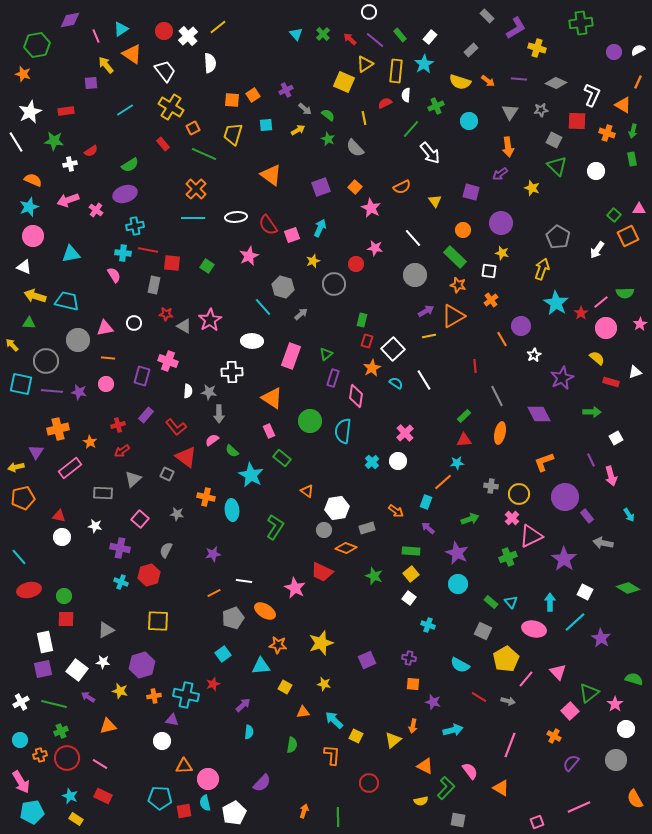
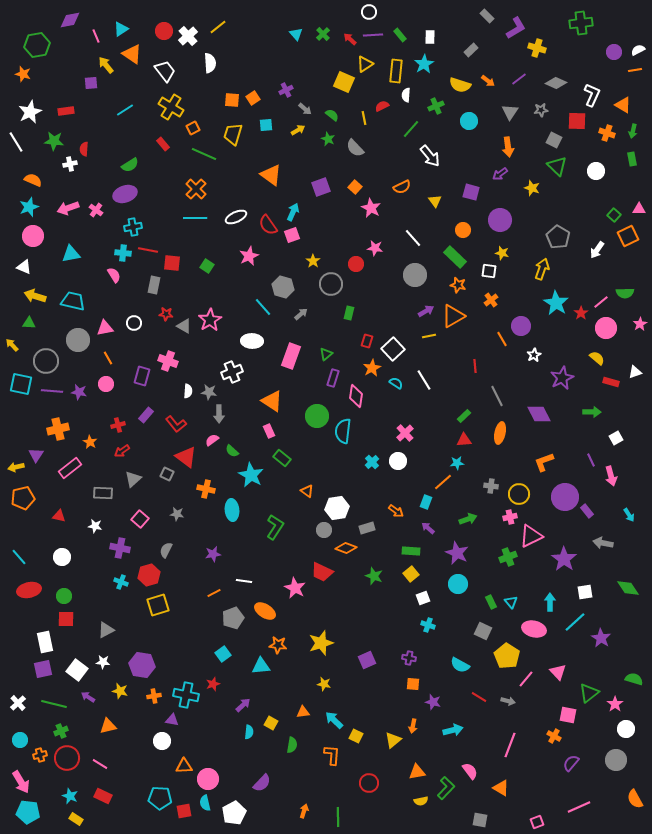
white rectangle at (430, 37): rotated 40 degrees counterclockwise
purple line at (375, 40): moved 2 px left, 5 px up; rotated 42 degrees counterclockwise
purple line at (519, 79): rotated 42 degrees counterclockwise
yellow semicircle at (460, 82): moved 3 px down
orange line at (638, 82): moved 3 px left, 12 px up; rotated 56 degrees clockwise
orange square at (253, 95): moved 3 px down
red semicircle at (385, 103): moved 3 px left, 3 px down
green semicircle at (328, 115): moved 4 px right
red semicircle at (91, 151): moved 7 px left, 2 px up; rotated 128 degrees clockwise
white arrow at (430, 153): moved 3 px down
pink arrow at (68, 200): moved 8 px down
white ellipse at (236, 217): rotated 20 degrees counterclockwise
cyan line at (193, 218): moved 2 px right
purple circle at (501, 223): moved 1 px left, 3 px up
cyan cross at (135, 226): moved 2 px left, 1 px down
cyan arrow at (320, 228): moved 27 px left, 16 px up
yellow star at (313, 261): rotated 16 degrees counterclockwise
gray circle at (334, 284): moved 3 px left
cyan trapezoid at (67, 301): moved 6 px right
green rectangle at (362, 320): moved 13 px left, 7 px up
orange line at (108, 358): rotated 56 degrees clockwise
white cross at (232, 372): rotated 20 degrees counterclockwise
orange triangle at (272, 398): moved 3 px down
green circle at (310, 421): moved 7 px right, 5 px up
red L-shape at (176, 427): moved 3 px up
purple triangle at (36, 452): moved 3 px down
orange cross at (206, 497): moved 8 px up
purple rectangle at (587, 516): moved 5 px up
pink cross at (512, 518): moved 2 px left, 1 px up; rotated 32 degrees clockwise
green arrow at (470, 519): moved 2 px left
white circle at (62, 537): moved 20 px down
green diamond at (628, 588): rotated 25 degrees clockwise
white square at (585, 592): rotated 35 degrees counterclockwise
white square at (409, 598): moved 14 px right; rotated 32 degrees clockwise
green rectangle at (491, 602): rotated 24 degrees clockwise
yellow square at (158, 621): moved 16 px up; rotated 20 degrees counterclockwise
yellow pentagon at (506, 659): moved 1 px right, 3 px up; rotated 10 degrees counterclockwise
purple hexagon at (142, 665): rotated 25 degrees clockwise
yellow square at (285, 687): moved 14 px left, 36 px down
white cross at (21, 702): moved 3 px left, 1 px down; rotated 14 degrees counterclockwise
pink square at (570, 711): moved 2 px left, 4 px down; rotated 36 degrees counterclockwise
orange triangle at (425, 766): moved 8 px left, 6 px down; rotated 36 degrees counterclockwise
cyan pentagon at (32, 812): moved 4 px left; rotated 15 degrees clockwise
gray square at (458, 820): moved 22 px right
